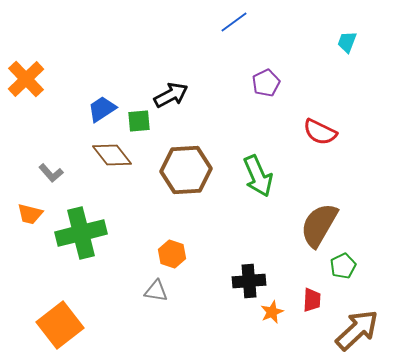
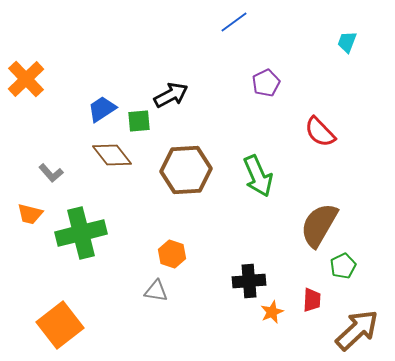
red semicircle: rotated 20 degrees clockwise
